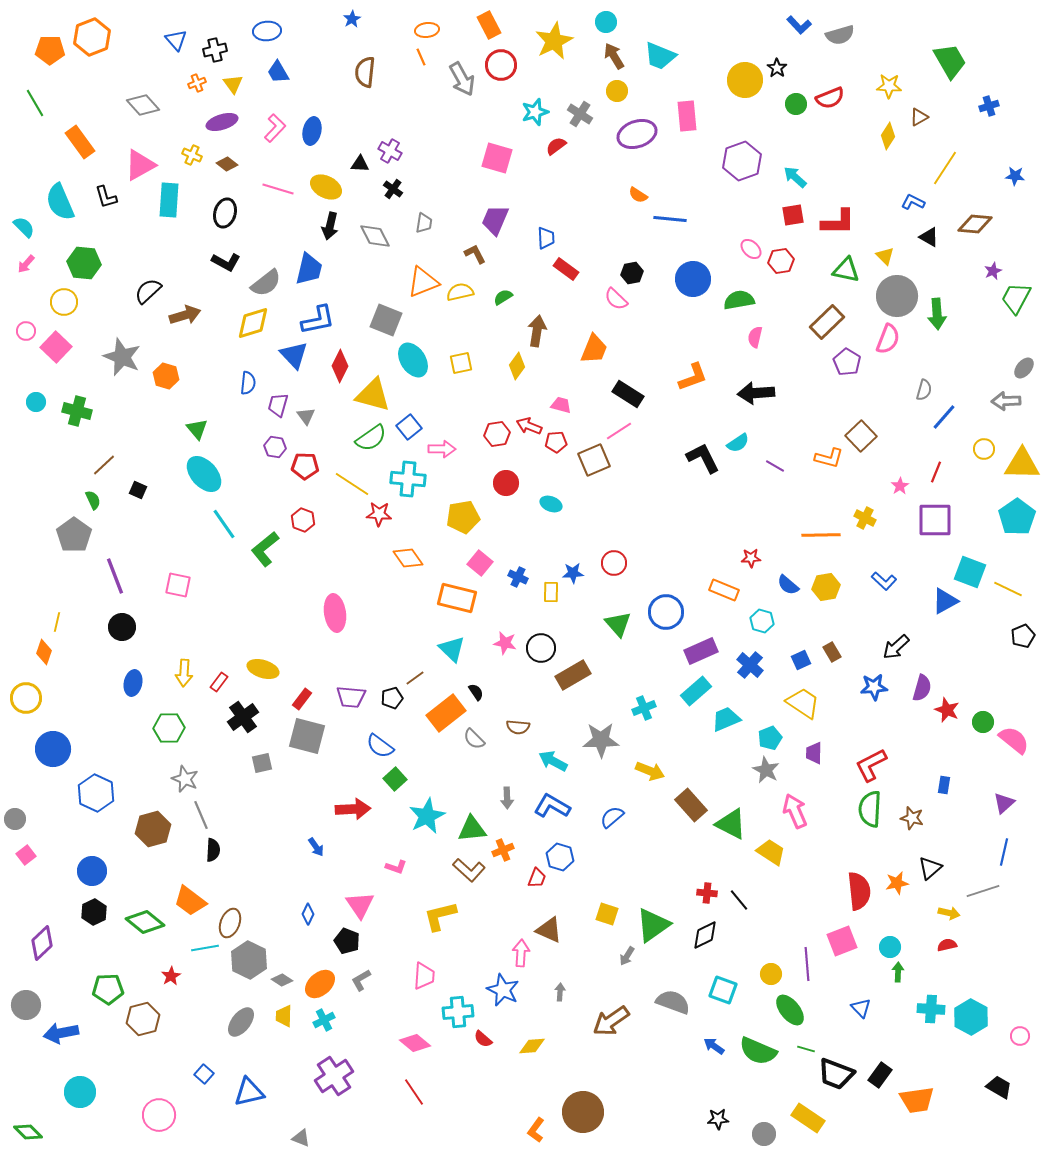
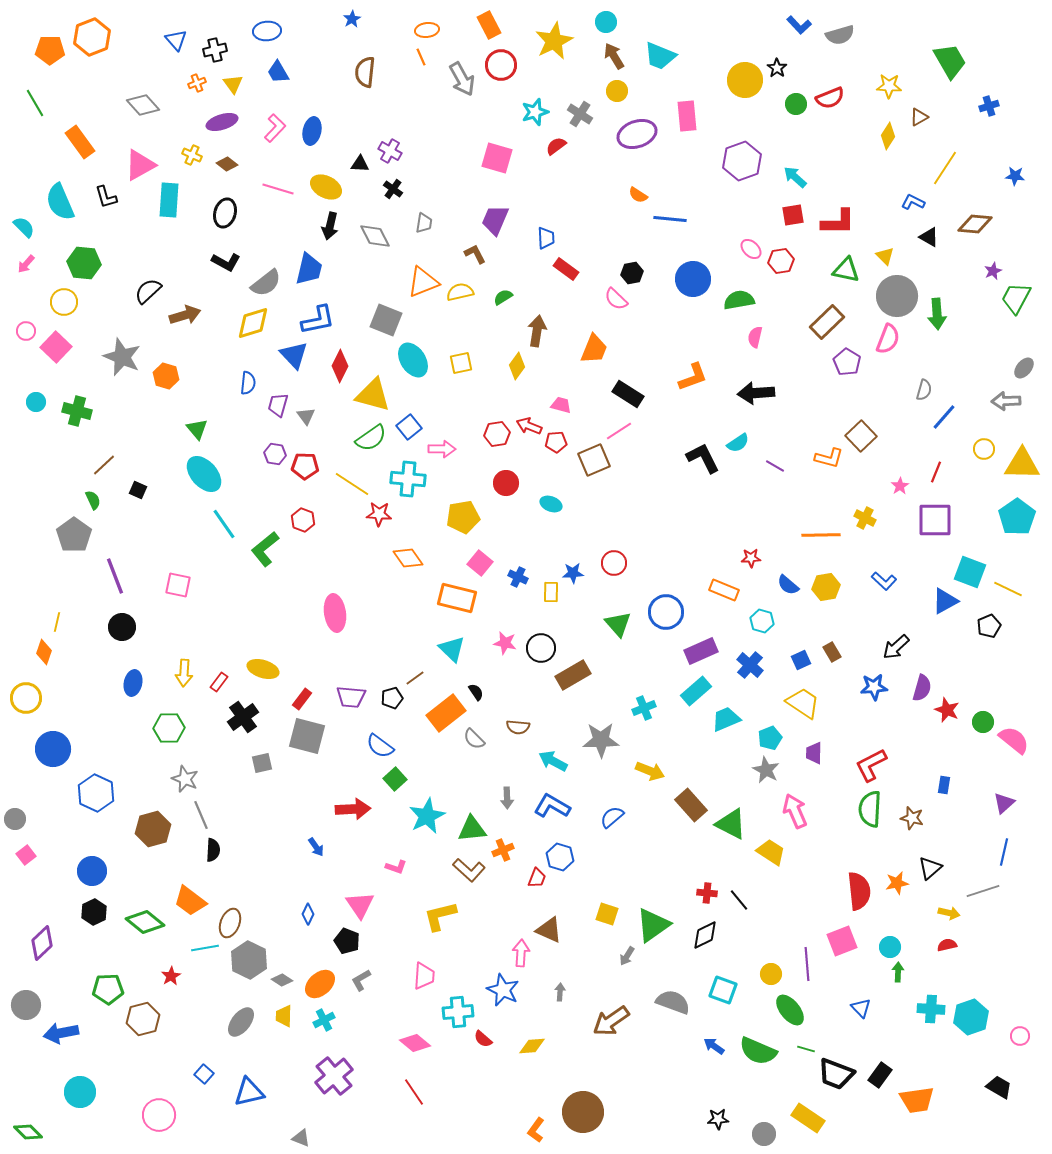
purple hexagon at (275, 447): moved 7 px down
black pentagon at (1023, 636): moved 34 px left, 10 px up
cyan hexagon at (971, 1017): rotated 12 degrees clockwise
purple cross at (334, 1076): rotated 6 degrees counterclockwise
